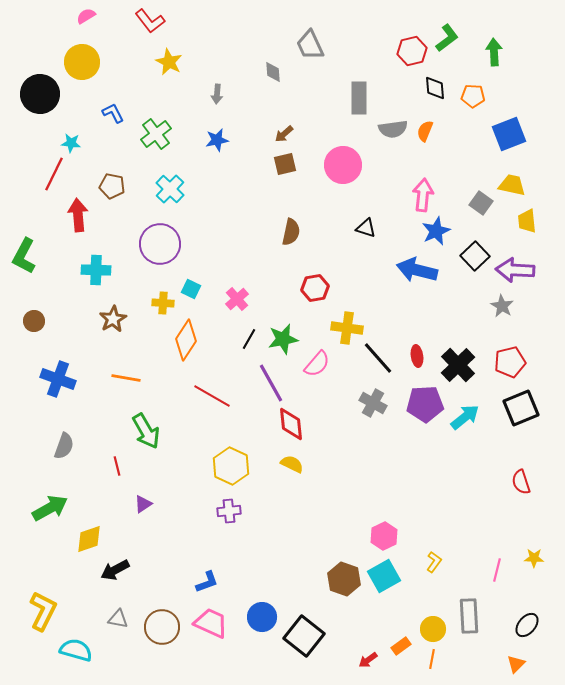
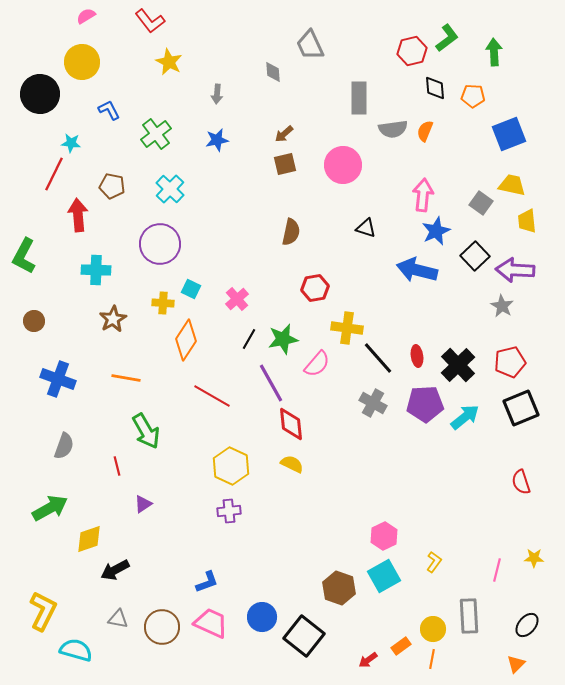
blue L-shape at (113, 113): moved 4 px left, 3 px up
brown hexagon at (344, 579): moved 5 px left, 9 px down
